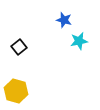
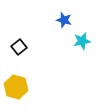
cyan star: moved 3 px right
yellow hexagon: moved 4 px up
